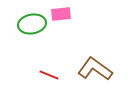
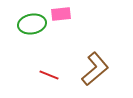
brown L-shape: rotated 104 degrees clockwise
